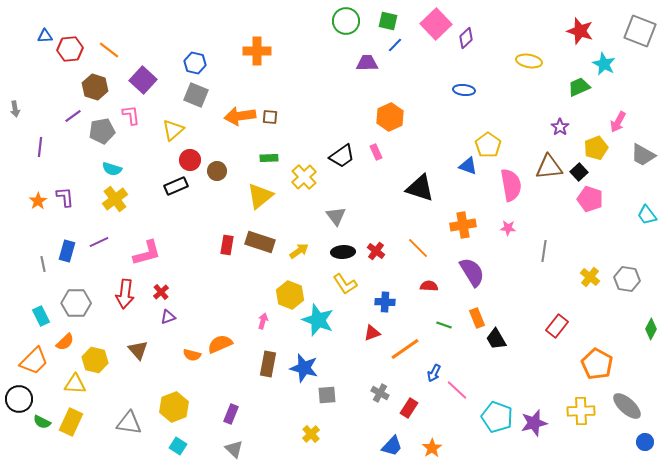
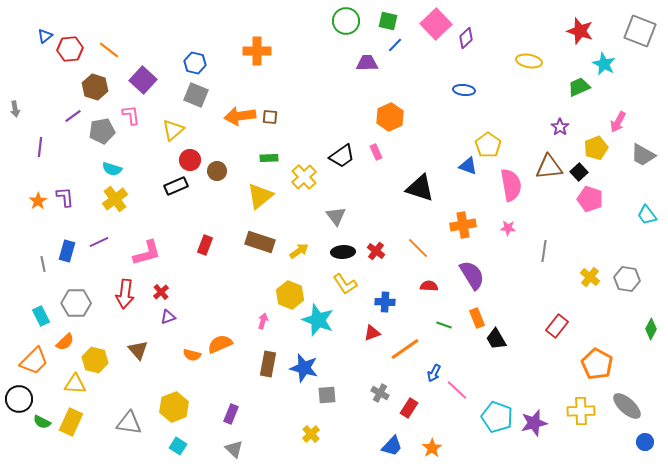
blue triangle at (45, 36): rotated 35 degrees counterclockwise
red rectangle at (227, 245): moved 22 px left; rotated 12 degrees clockwise
purple semicircle at (472, 272): moved 3 px down
